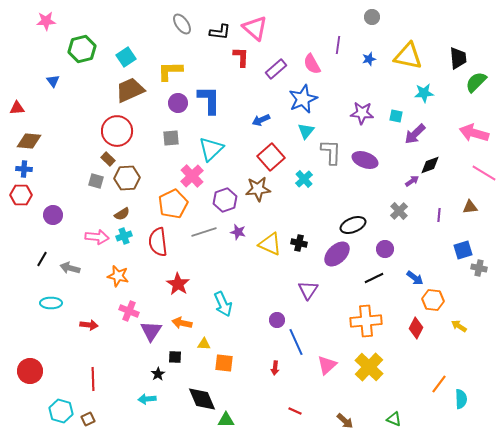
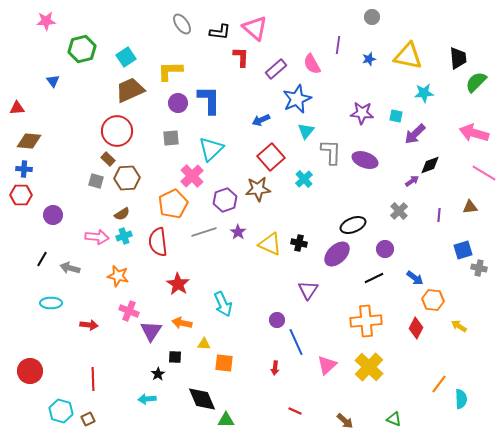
blue star at (303, 99): moved 6 px left
purple star at (238, 232): rotated 21 degrees clockwise
